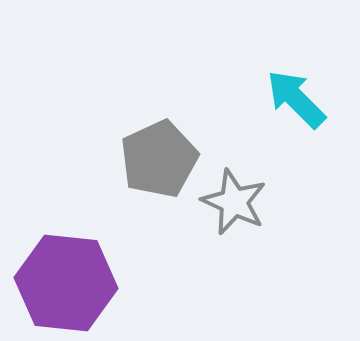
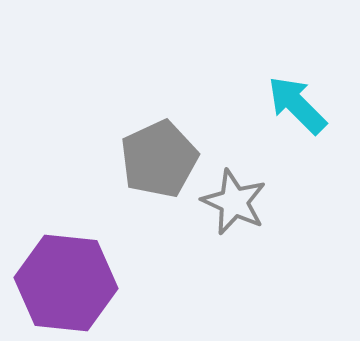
cyan arrow: moved 1 px right, 6 px down
